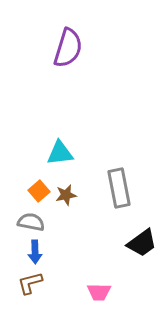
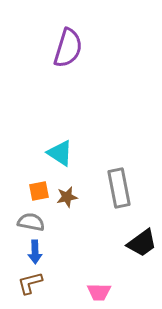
cyan triangle: rotated 40 degrees clockwise
orange square: rotated 30 degrees clockwise
brown star: moved 1 px right, 2 px down
